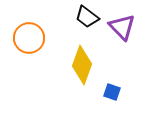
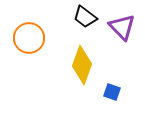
black trapezoid: moved 2 px left
